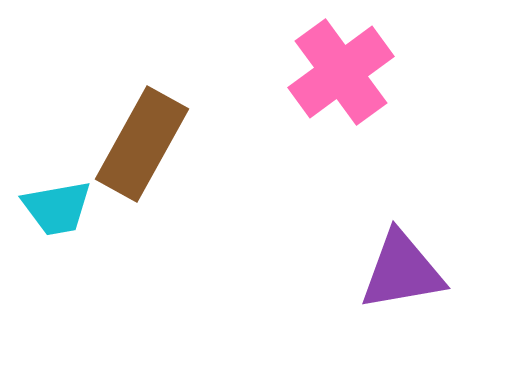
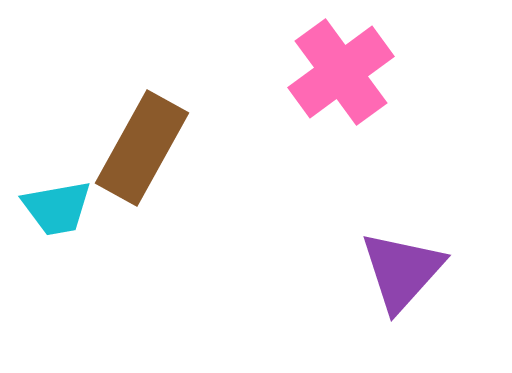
brown rectangle: moved 4 px down
purple triangle: rotated 38 degrees counterclockwise
